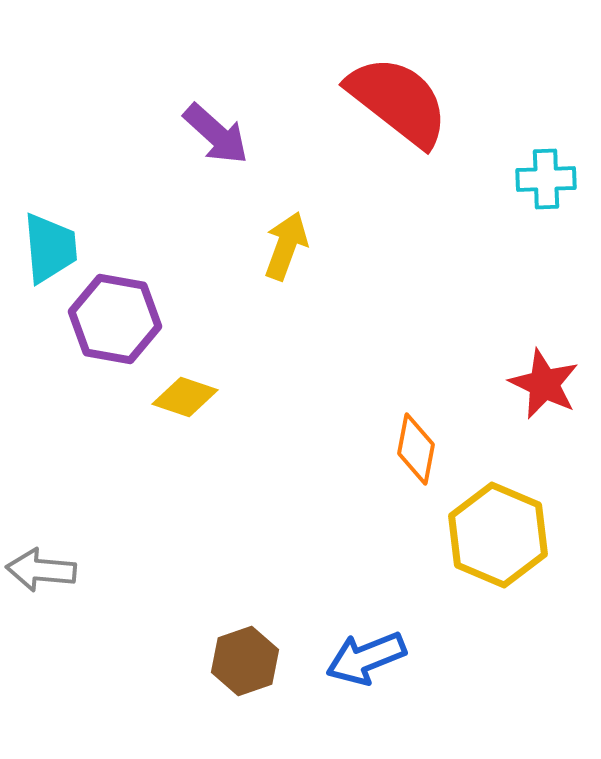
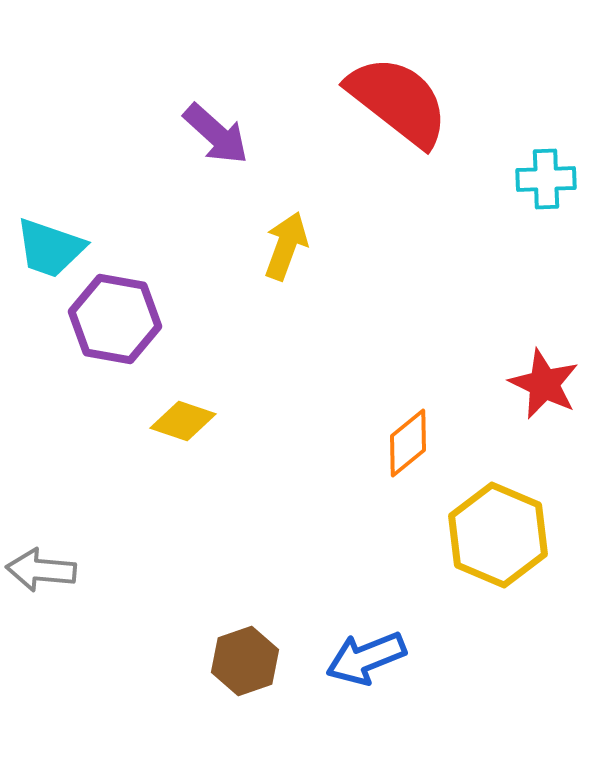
cyan trapezoid: rotated 114 degrees clockwise
yellow diamond: moved 2 px left, 24 px down
orange diamond: moved 8 px left, 6 px up; rotated 40 degrees clockwise
